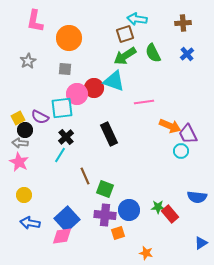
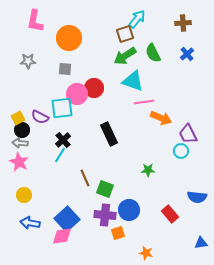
cyan arrow: rotated 120 degrees clockwise
gray star: rotated 28 degrees clockwise
cyan triangle: moved 19 px right
orange arrow: moved 9 px left, 8 px up
black circle: moved 3 px left
black cross: moved 3 px left, 3 px down
brown line: moved 2 px down
green star: moved 10 px left, 37 px up
blue triangle: rotated 24 degrees clockwise
